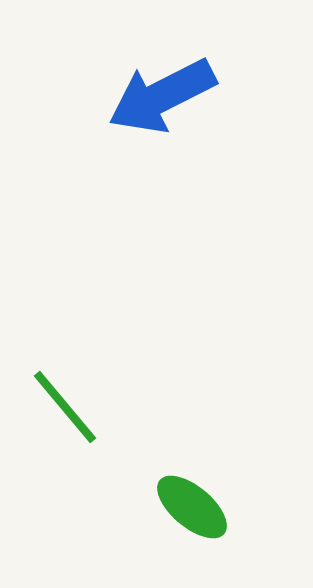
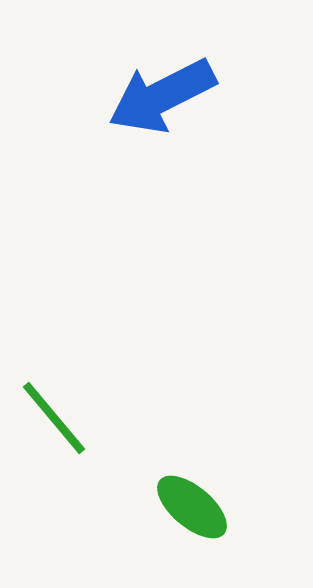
green line: moved 11 px left, 11 px down
